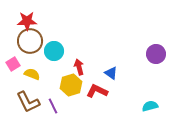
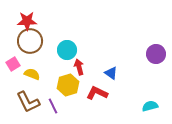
cyan circle: moved 13 px right, 1 px up
yellow hexagon: moved 3 px left
red L-shape: moved 2 px down
